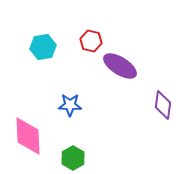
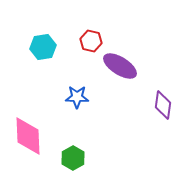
blue star: moved 7 px right, 8 px up
